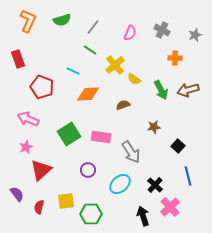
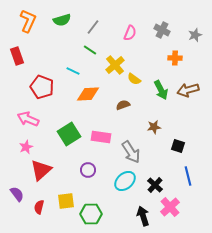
red rectangle: moved 1 px left, 3 px up
black square: rotated 24 degrees counterclockwise
cyan ellipse: moved 5 px right, 3 px up
